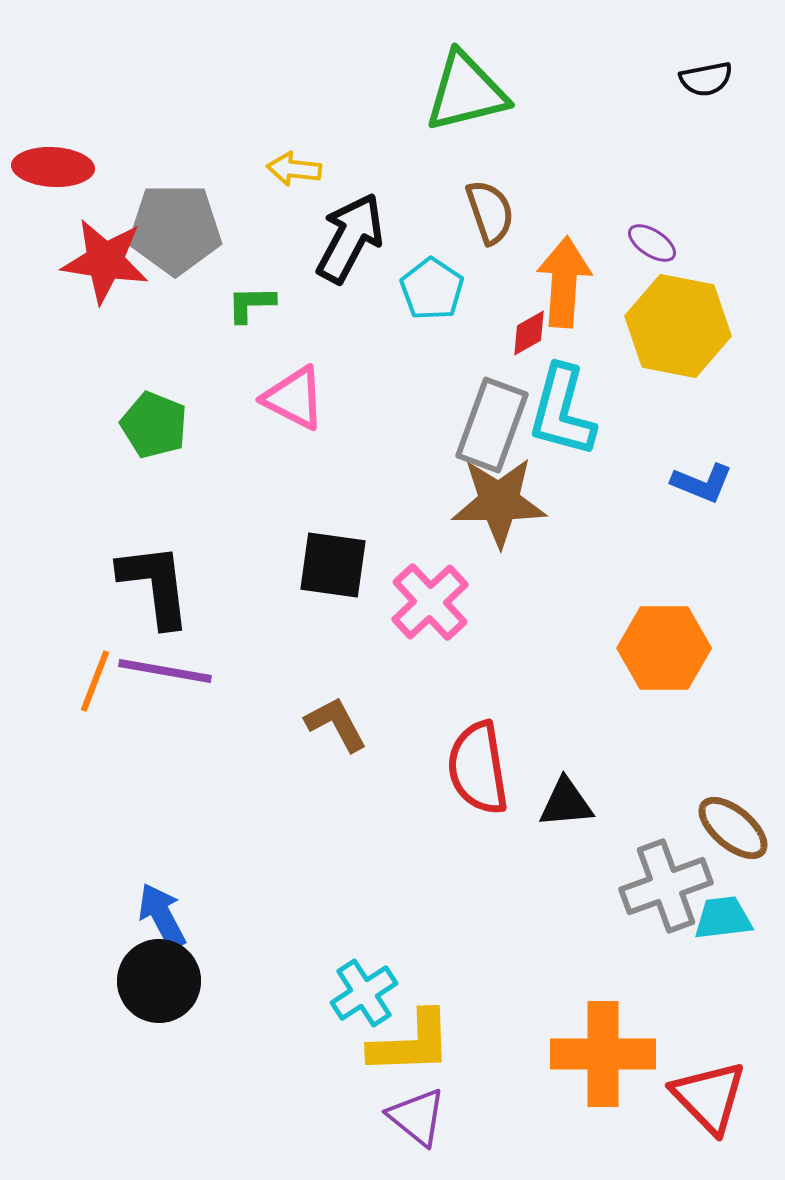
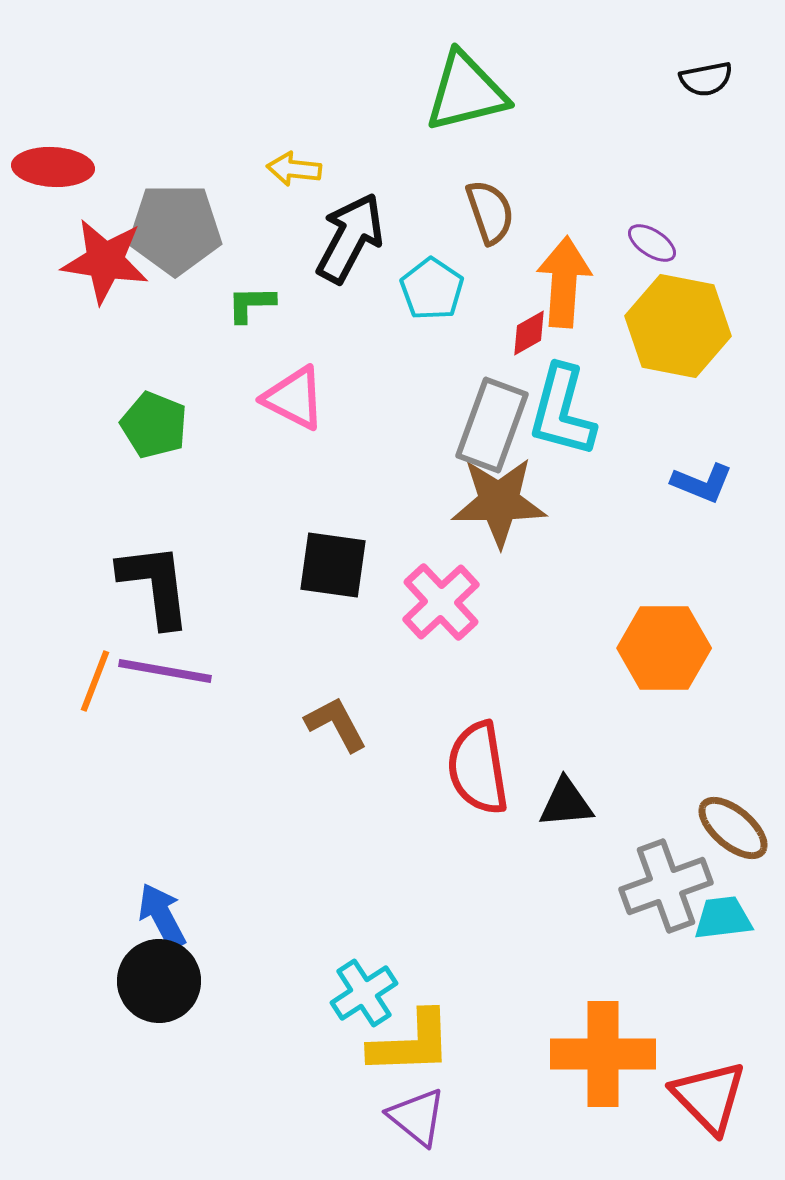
pink cross: moved 11 px right
